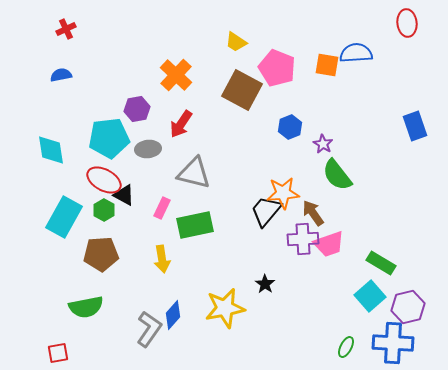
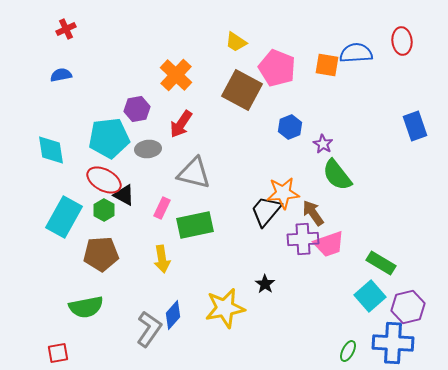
red ellipse at (407, 23): moved 5 px left, 18 px down
green ellipse at (346, 347): moved 2 px right, 4 px down
